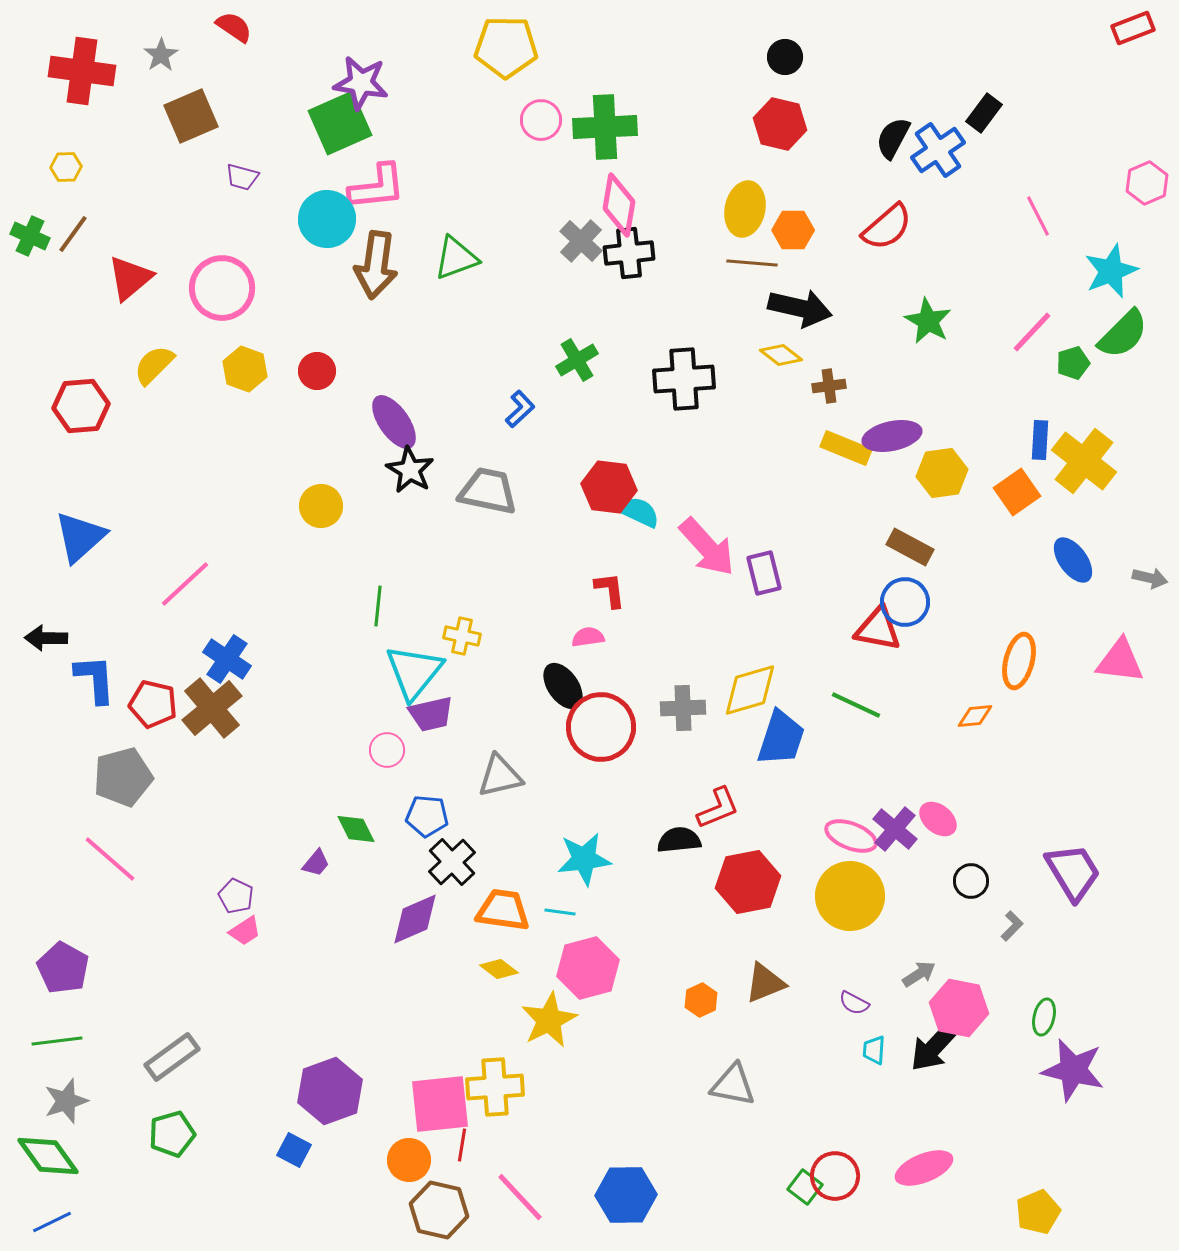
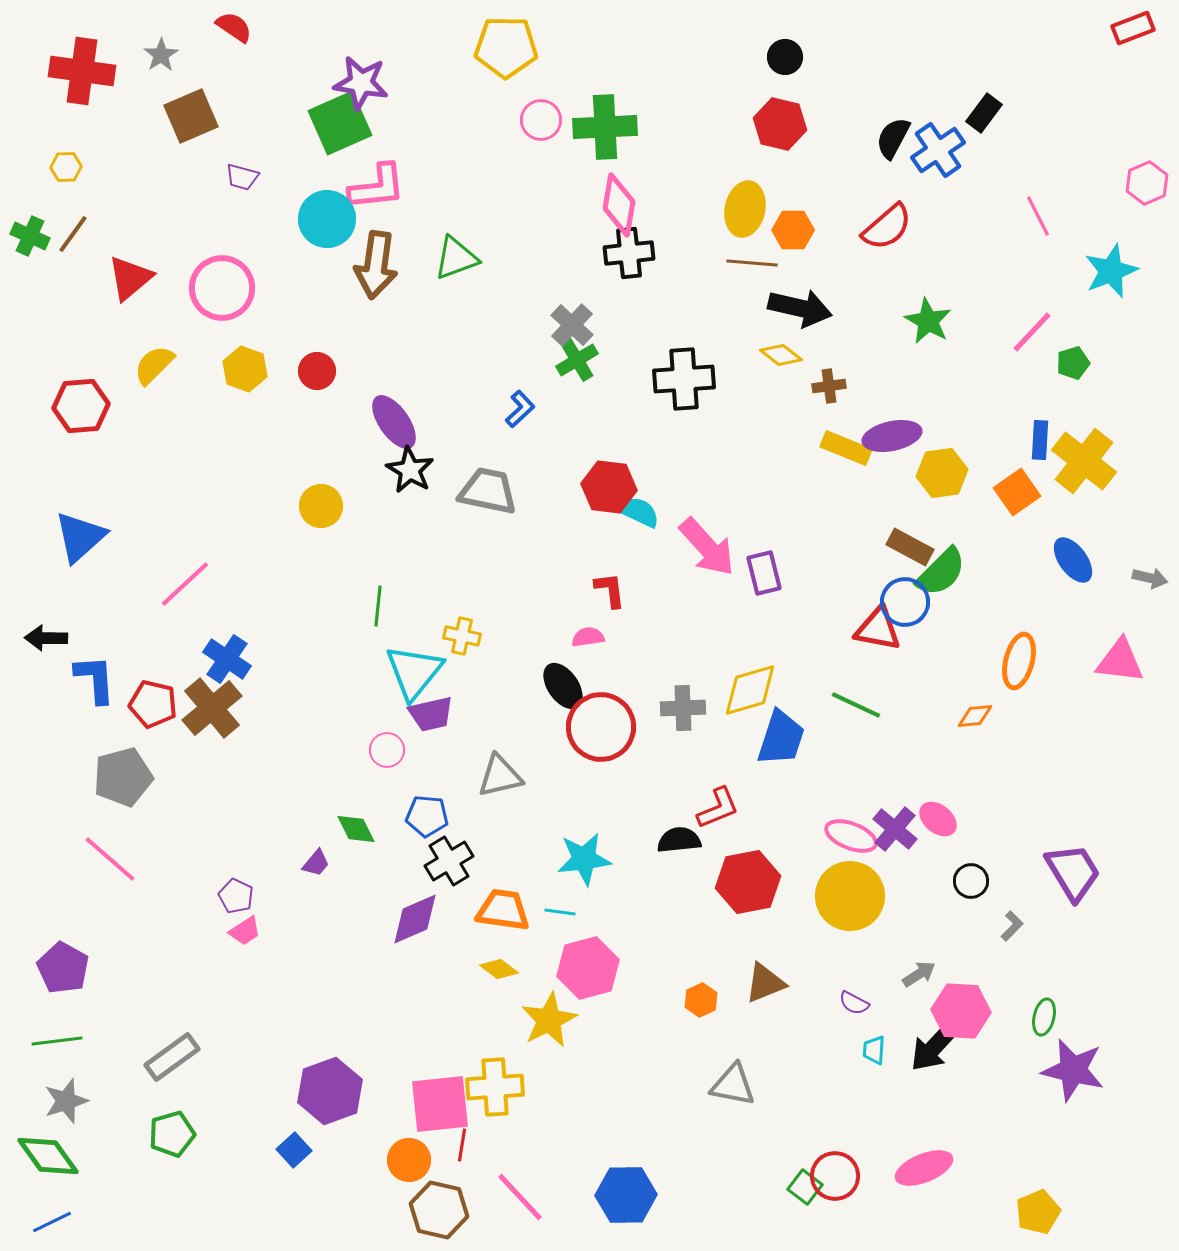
gray cross at (581, 241): moved 9 px left, 84 px down
green semicircle at (1123, 334): moved 182 px left, 238 px down
black cross at (452, 862): moved 3 px left, 1 px up; rotated 12 degrees clockwise
pink hexagon at (959, 1008): moved 2 px right, 3 px down; rotated 8 degrees counterclockwise
blue square at (294, 1150): rotated 20 degrees clockwise
